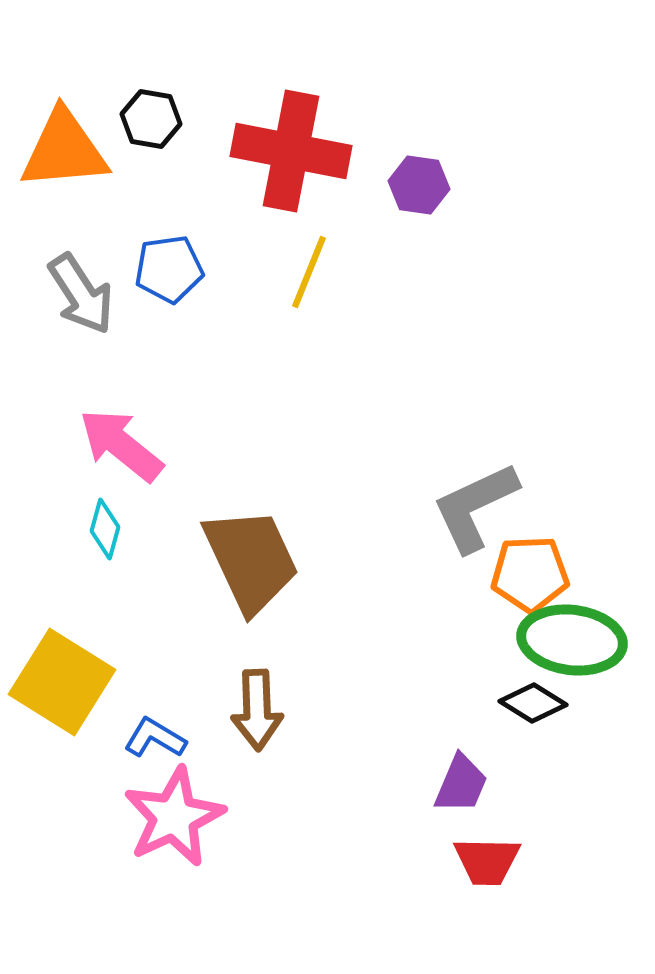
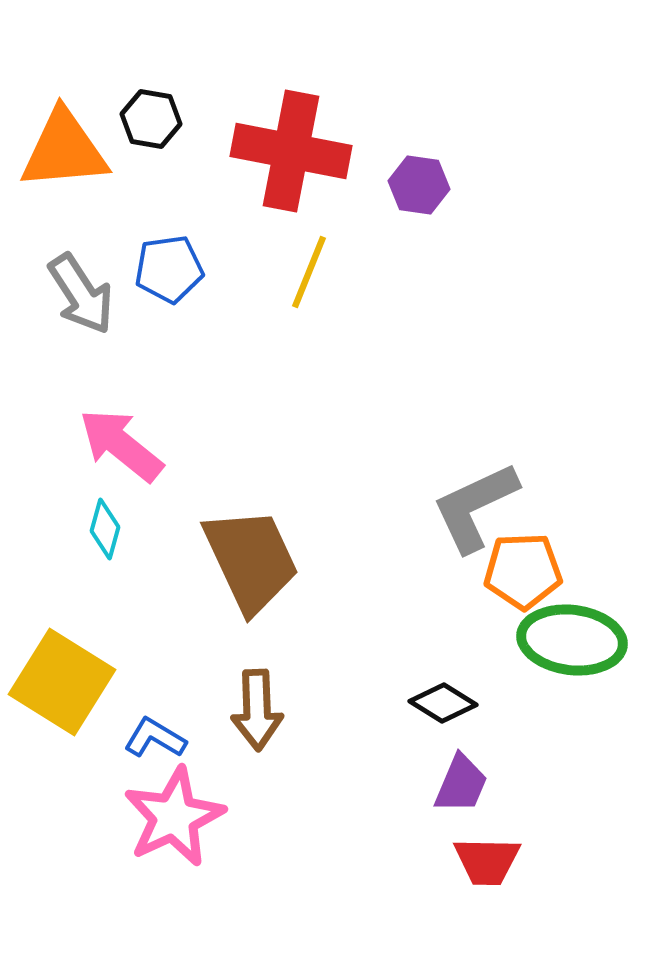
orange pentagon: moved 7 px left, 3 px up
black diamond: moved 90 px left
